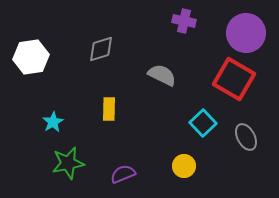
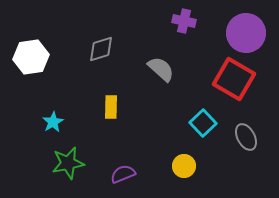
gray semicircle: moved 1 px left, 6 px up; rotated 16 degrees clockwise
yellow rectangle: moved 2 px right, 2 px up
